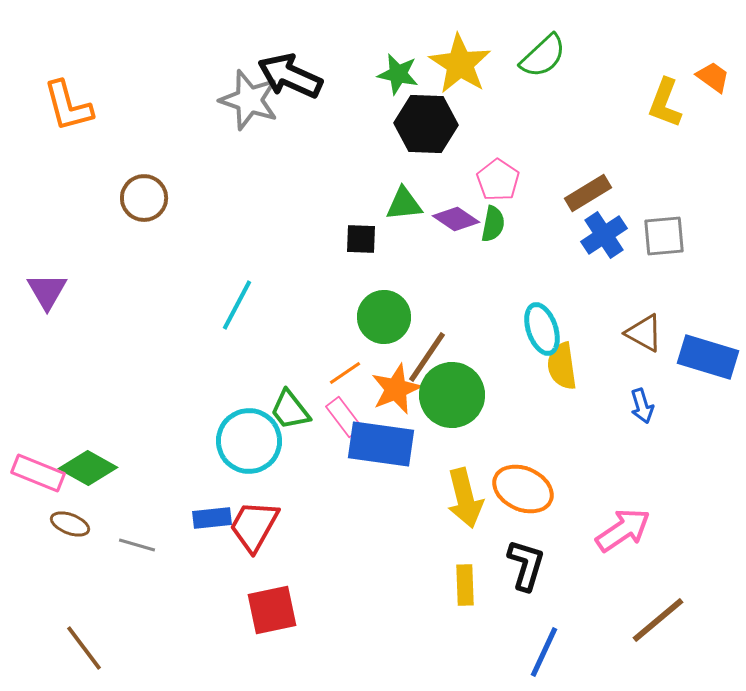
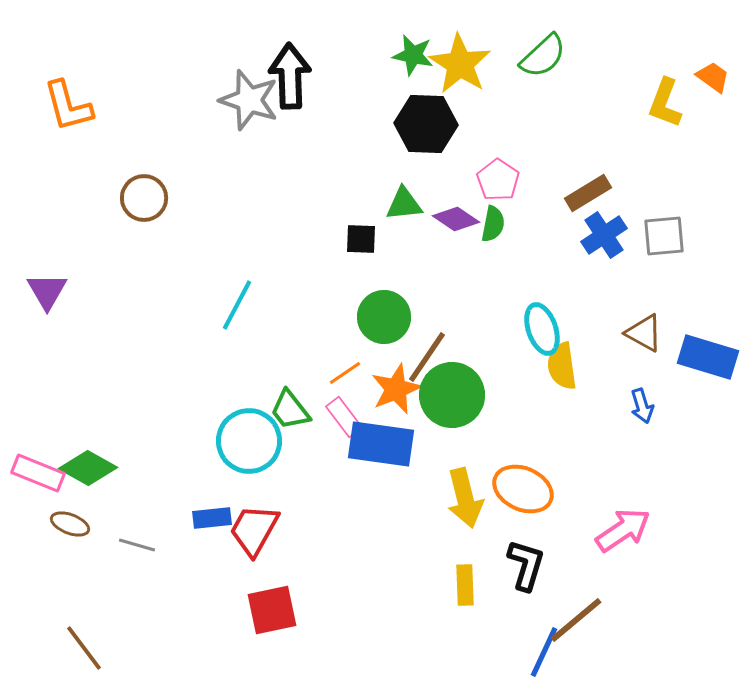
green star at (398, 74): moved 15 px right, 19 px up
black arrow at (290, 76): rotated 64 degrees clockwise
red trapezoid at (254, 526): moved 4 px down
brown line at (658, 620): moved 82 px left
